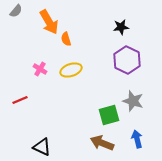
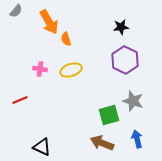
purple hexagon: moved 2 px left
pink cross: rotated 24 degrees counterclockwise
